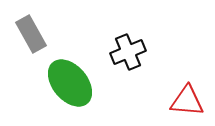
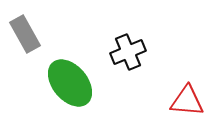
gray rectangle: moved 6 px left
